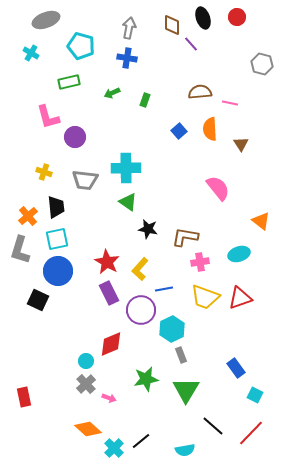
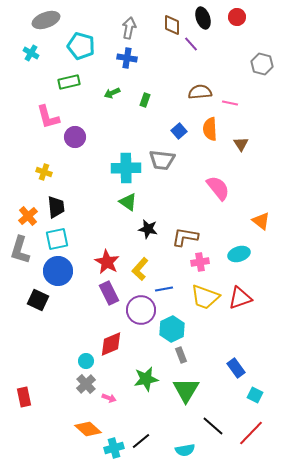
gray trapezoid at (85, 180): moved 77 px right, 20 px up
cyan cross at (114, 448): rotated 30 degrees clockwise
